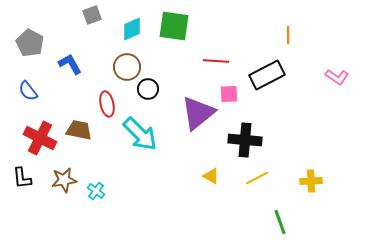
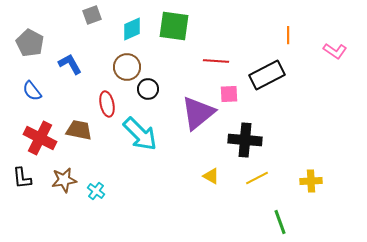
pink L-shape: moved 2 px left, 26 px up
blue semicircle: moved 4 px right
